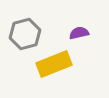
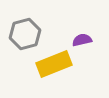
purple semicircle: moved 3 px right, 7 px down
